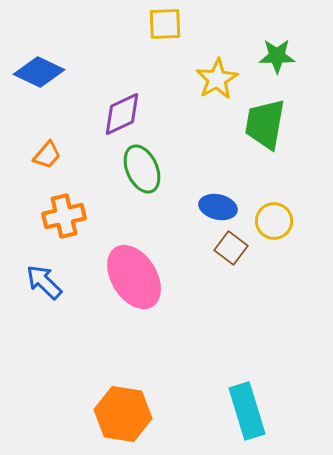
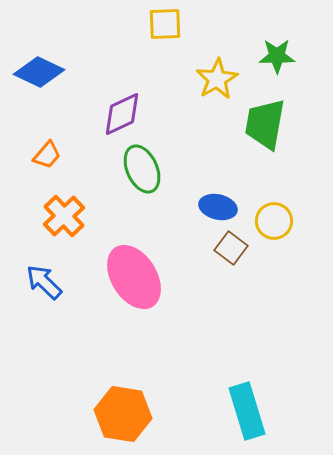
orange cross: rotated 30 degrees counterclockwise
